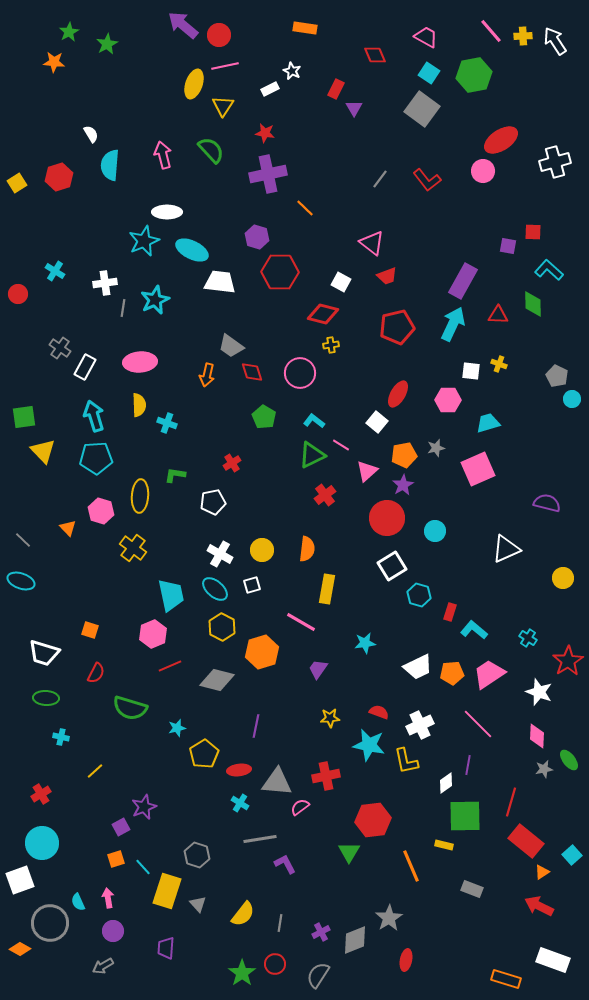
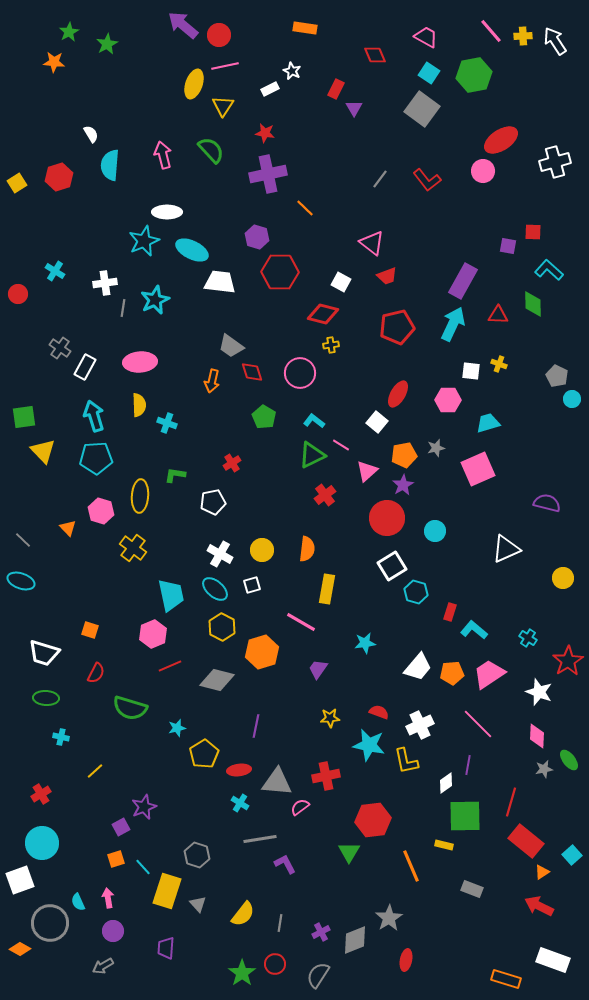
orange arrow at (207, 375): moved 5 px right, 6 px down
cyan hexagon at (419, 595): moved 3 px left, 3 px up
white trapezoid at (418, 667): rotated 24 degrees counterclockwise
